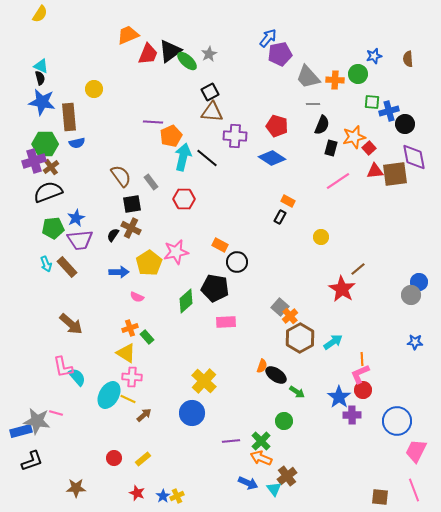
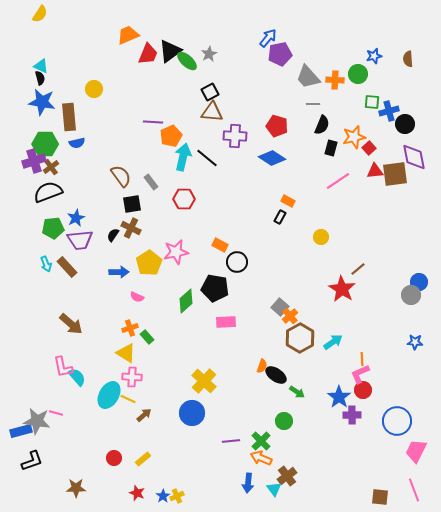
blue arrow at (248, 483): rotated 72 degrees clockwise
